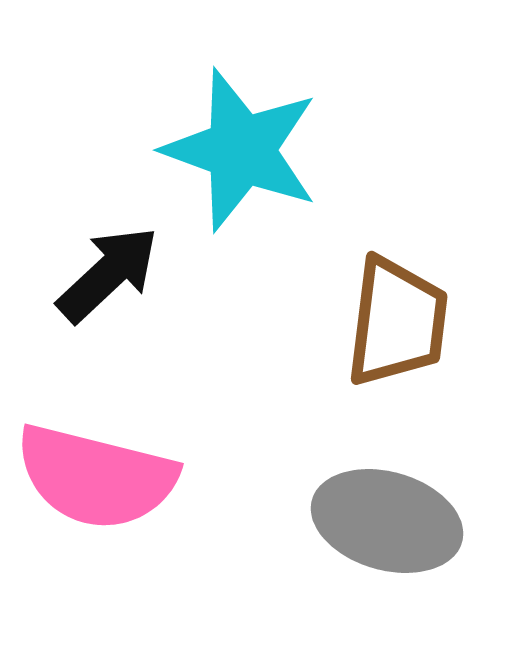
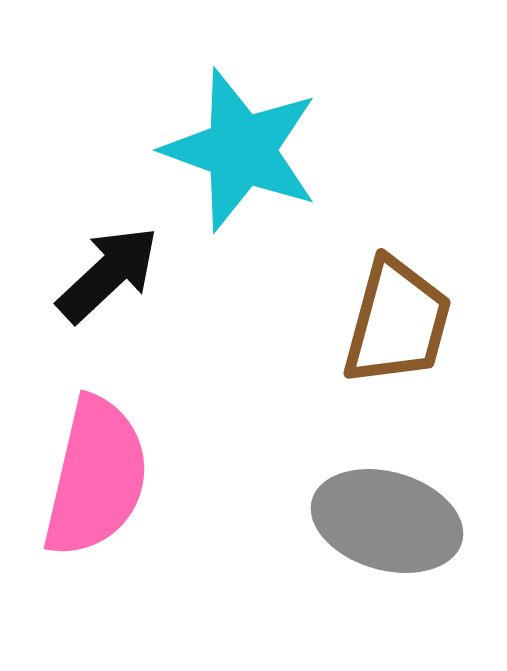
brown trapezoid: rotated 8 degrees clockwise
pink semicircle: rotated 91 degrees counterclockwise
